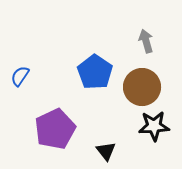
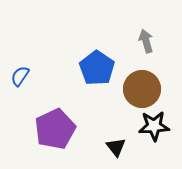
blue pentagon: moved 2 px right, 4 px up
brown circle: moved 2 px down
black triangle: moved 10 px right, 4 px up
